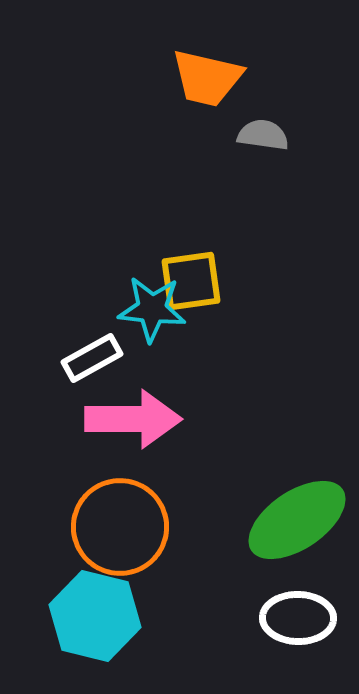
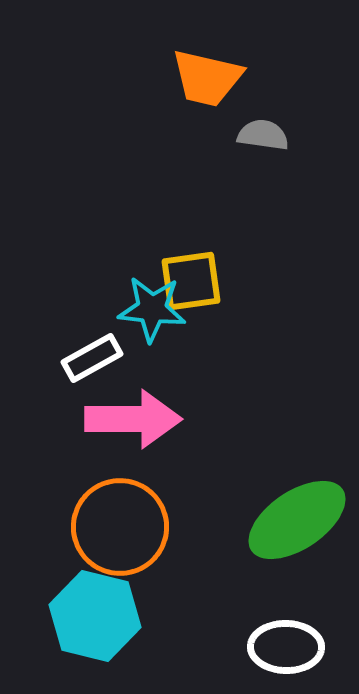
white ellipse: moved 12 px left, 29 px down
